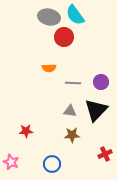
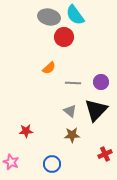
orange semicircle: rotated 40 degrees counterclockwise
gray triangle: rotated 32 degrees clockwise
